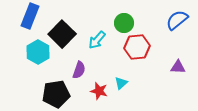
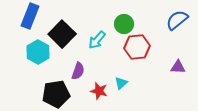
green circle: moved 1 px down
purple semicircle: moved 1 px left, 1 px down
